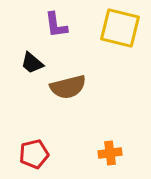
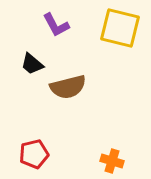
purple L-shape: rotated 20 degrees counterclockwise
black trapezoid: moved 1 px down
orange cross: moved 2 px right, 8 px down; rotated 25 degrees clockwise
